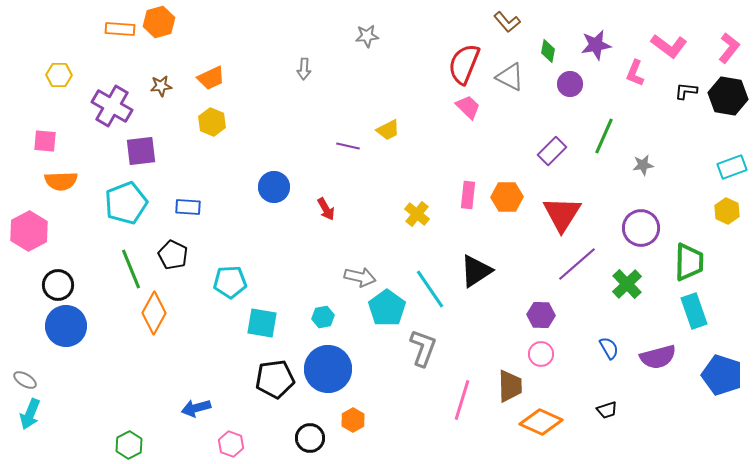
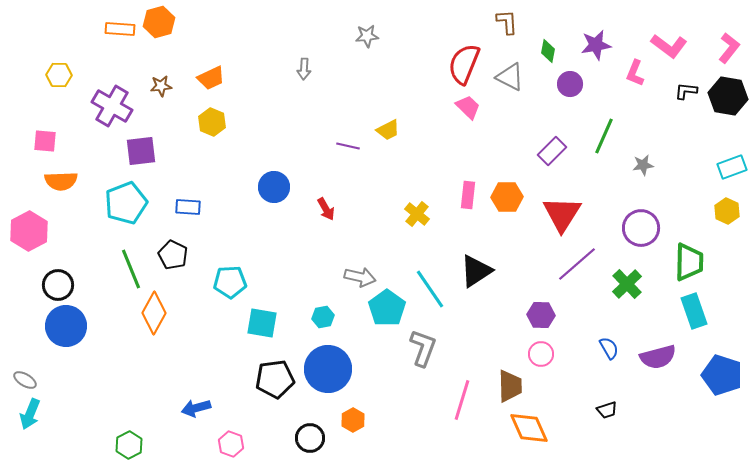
brown L-shape at (507, 22): rotated 144 degrees counterclockwise
orange diamond at (541, 422): moved 12 px left, 6 px down; rotated 42 degrees clockwise
